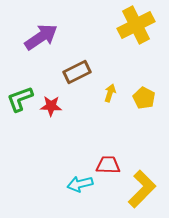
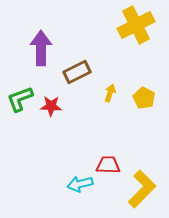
purple arrow: moved 11 px down; rotated 56 degrees counterclockwise
